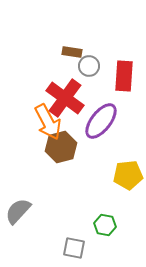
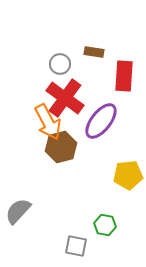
brown rectangle: moved 22 px right
gray circle: moved 29 px left, 2 px up
gray square: moved 2 px right, 2 px up
